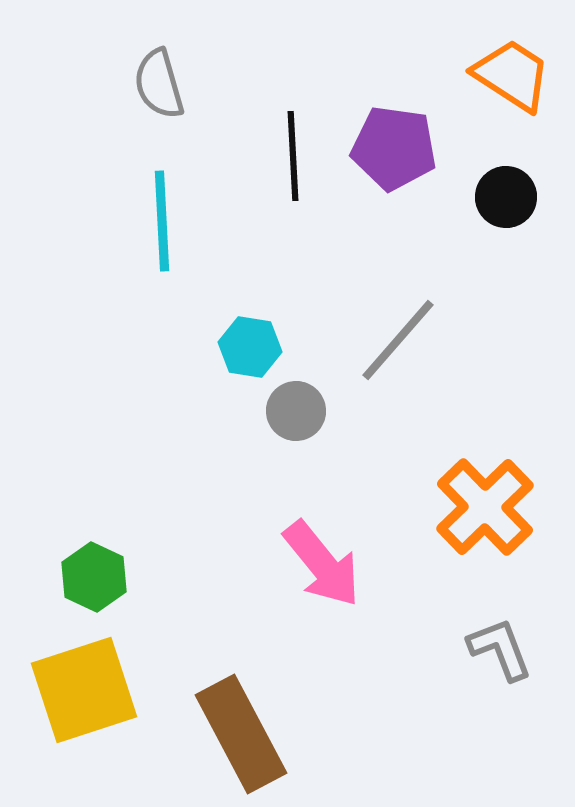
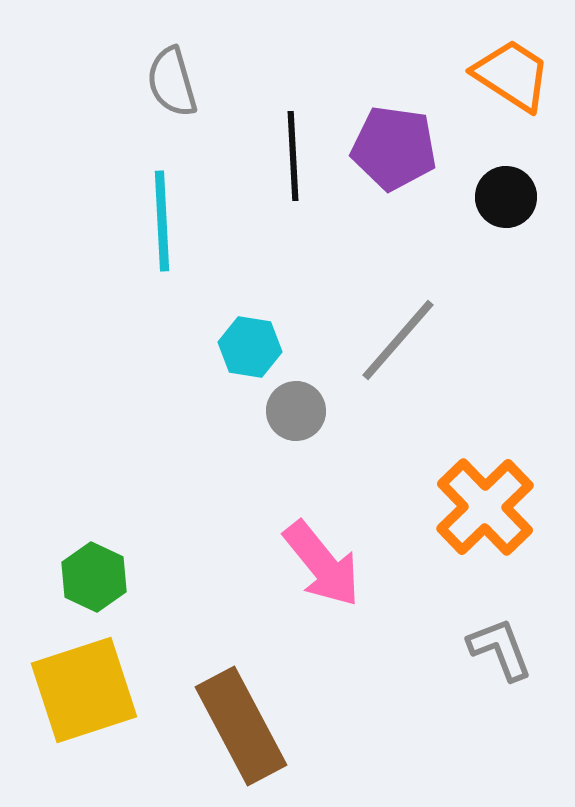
gray semicircle: moved 13 px right, 2 px up
brown rectangle: moved 8 px up
